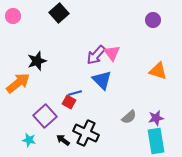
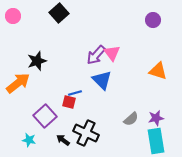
red square: rotated 16 degrees counterclockwise
gray semicircle: moved 2 px right, 2 px down
